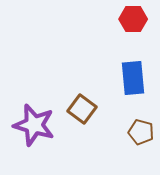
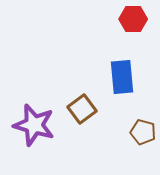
blue rectangle: moved 11 px left, 1 px up
brown square: rotated 16 degrees clockwise
brown pentagon: moved 2 px right
